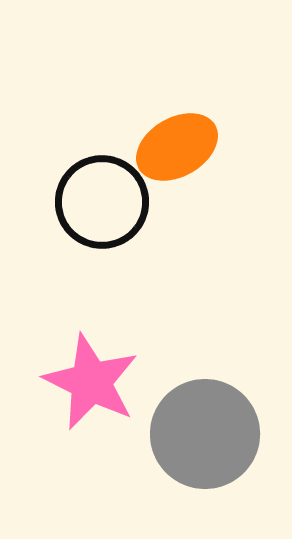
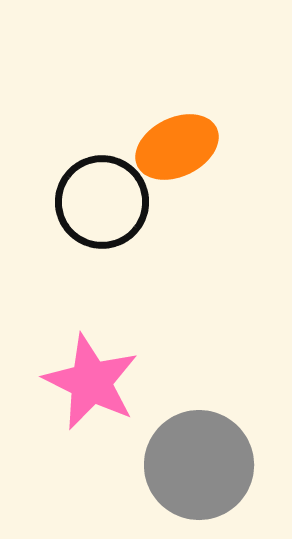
orange ellipse: rotated 4 degrees clockwise
gray circle: moved 6 px left, 31 px down
